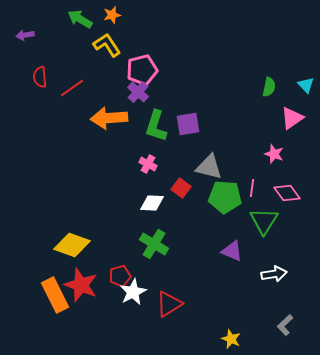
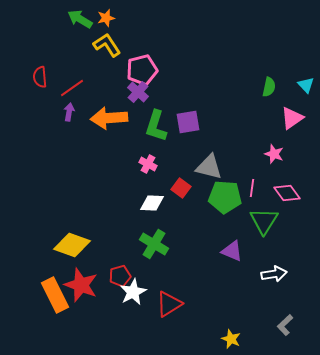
orange star: moved 6 px left, 3 px down
purple arrow: moved 44 px right, 77 px down; rotated 108 degrees clockwise
purple square: moved 2 px up
